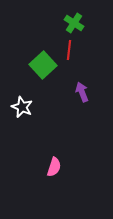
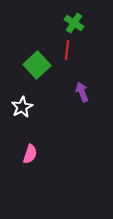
red line: moved 2 px left
green square: moved 6 px left
white star: rotated 20 degrees clockwise
pink semicircle: moved 24 px left, 13 px up
